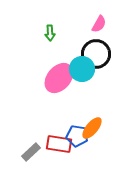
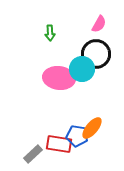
pink ellipse: rotated 56 degrees clockwise
gray rectangle: moved 2 px right, 2 px down
